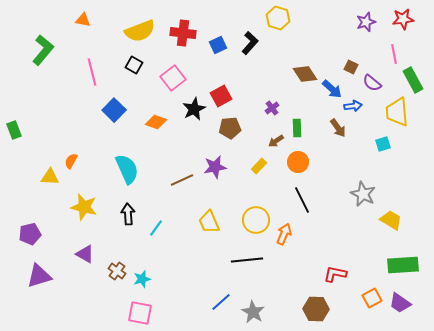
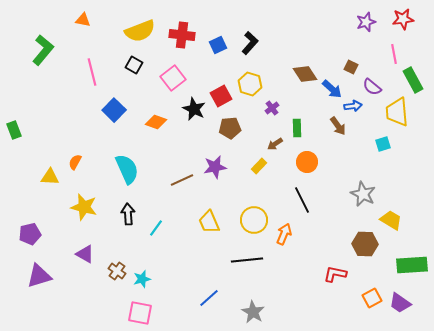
yellow hexagon at (278, 18): moved 28 px left, 66 px down
red cross at (183, 33): moved 1 px left, 2 px down
purple semicircle at (372, 83): moved 4 px down
black star at (194, 109): rotated 20 degrees counterclockwise
brown arrow at (338, 128): moved 2 px up
brown arrow at (276, 141): moved 1 px left, 3 px down
orange semicircle at (71, 161): moved 4 px right, 1 px down
orange circle at (298, 162): moved 9 px right
yellow circle at (256, 220): moved 2 px left
green rectangle at (403, 265): moved 9 px right
blue line at (221, 302): moved 12 px left, 4 px up
brown hexagon at (316, 309): moved 49 px right, 65 px up
